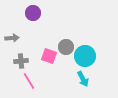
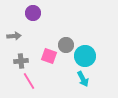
gray arrow: moved 2 px right, 2 px up
gray circle: moved 2 px up
